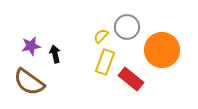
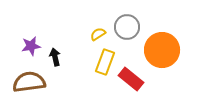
yellow semicircle: moved 3 px left, 2 px up; rotated 14 degrees clockwise
black arrow: moved 3 px down
brown semicircle: rotated 136 degrees clockwise
